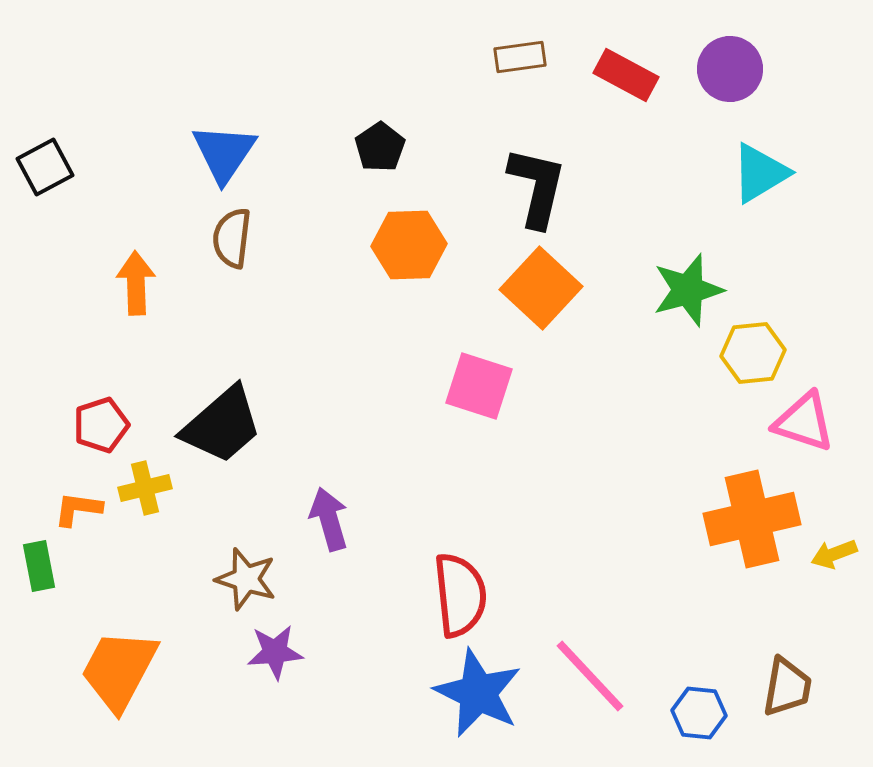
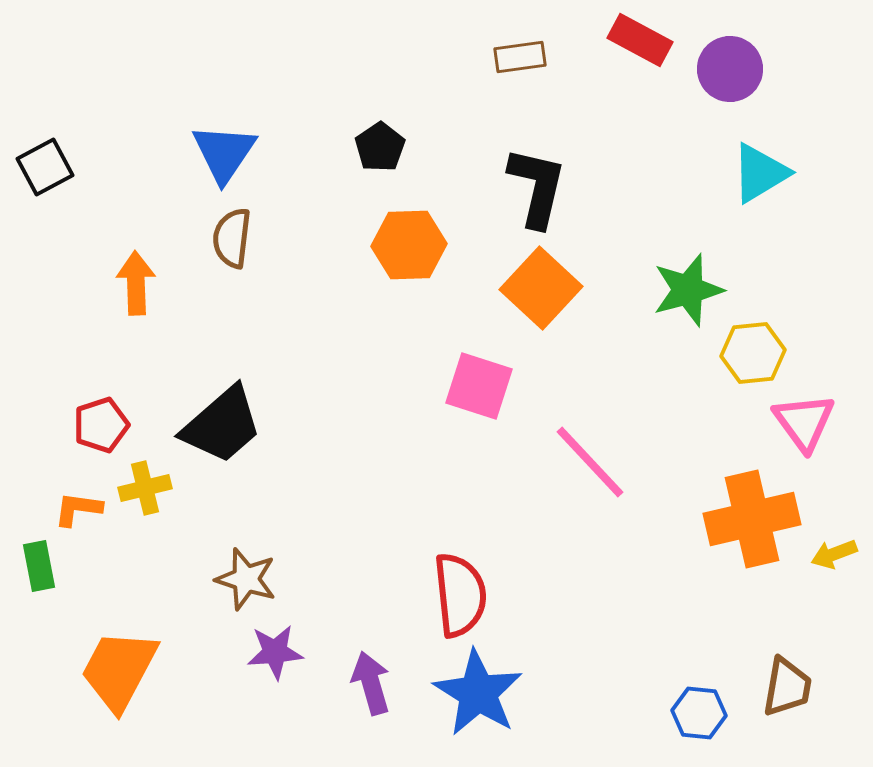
red rectangle: moved 14 px right, 35 px up
pink triangle: rotated 36 degrees clockwise
purple arrow: moved 42 px right, 164 px down
pink line: moved 214 px up
blue star: rotated 6 degrees clockwise
